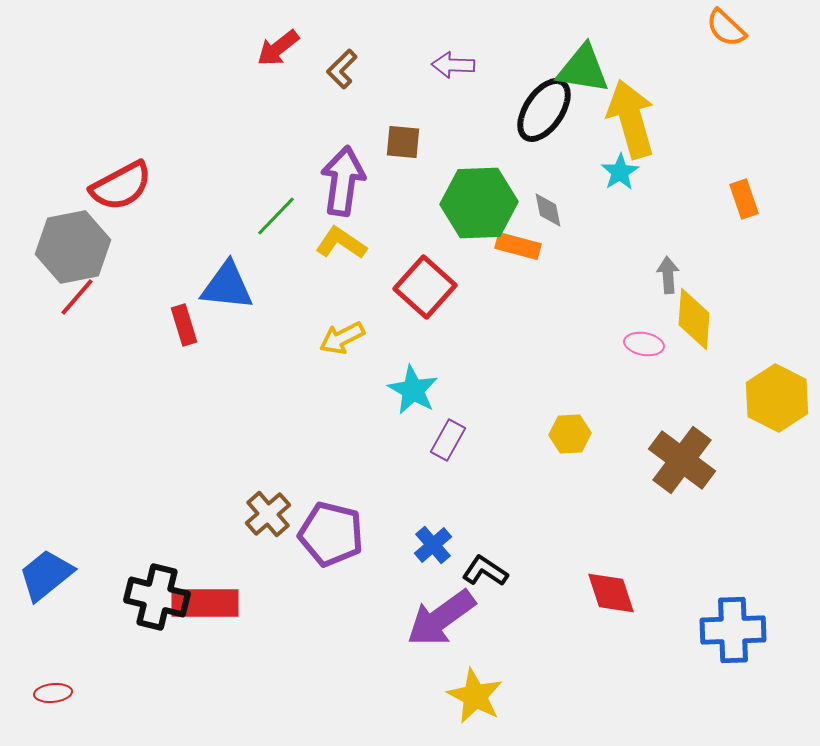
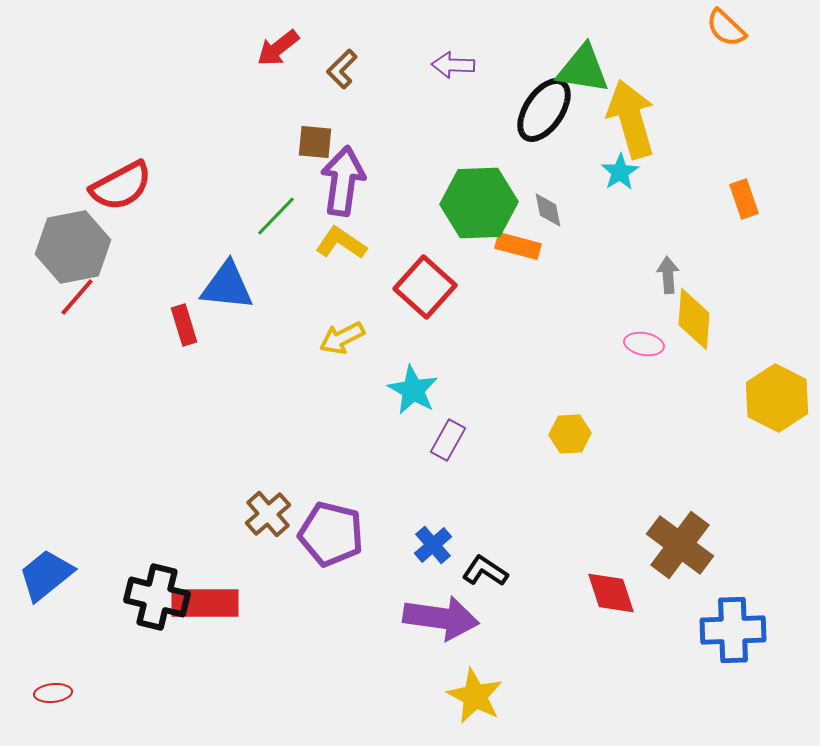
brown square at (403, 142): moved 88 px left
brown cross at (682, 460): moved 2 px left, 85 px down
purple arrow at (441, 618): rotated 136 degrees counterclockwise
